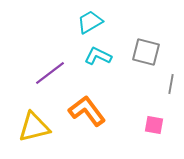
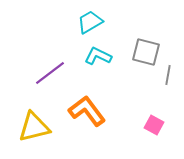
gray line: moved 3 px left, 9 px up
pink square: rotated 18 degrees clockwise
